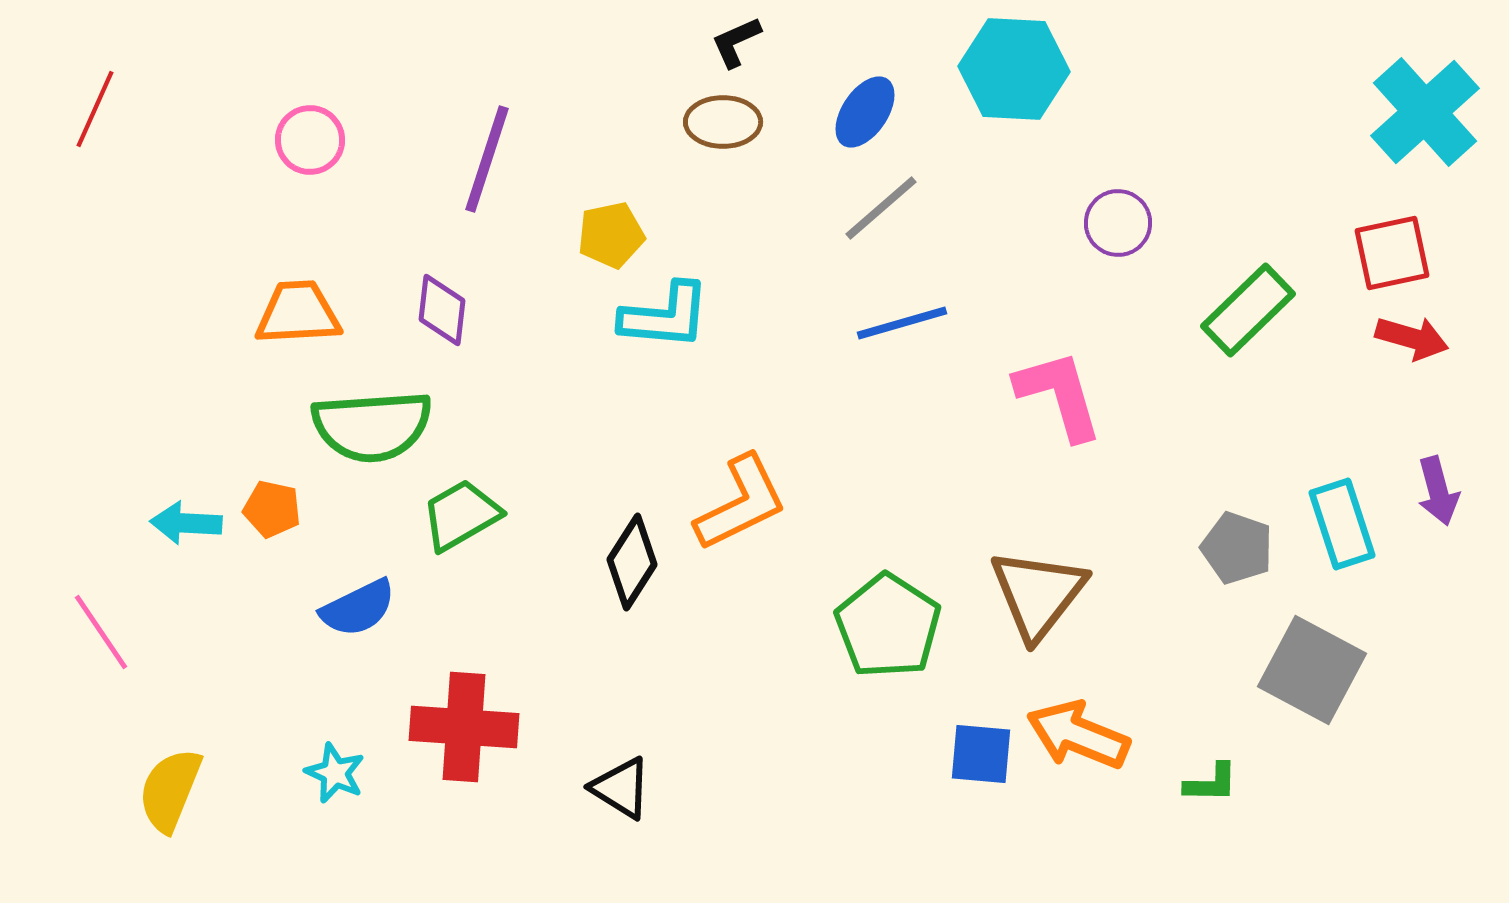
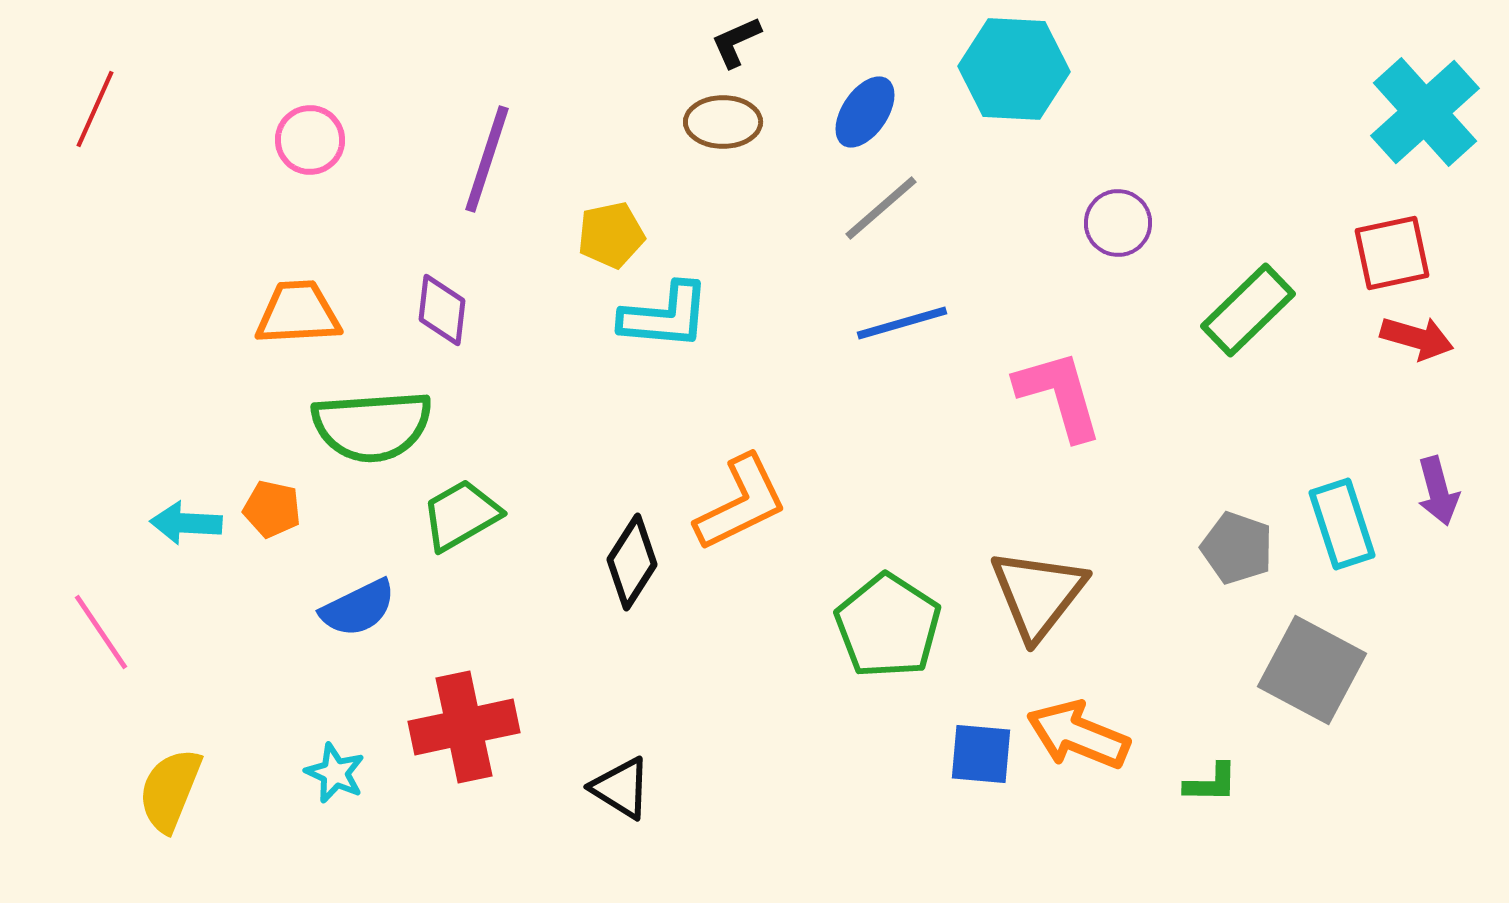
red arrow: moved 5 px right
red cross: rotated 16 degrees counterclockwise
